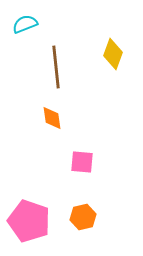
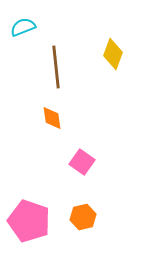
cyan semicircle: moved 2 px left, 3 px down
pink square: rotated 30 degrees clockwise
